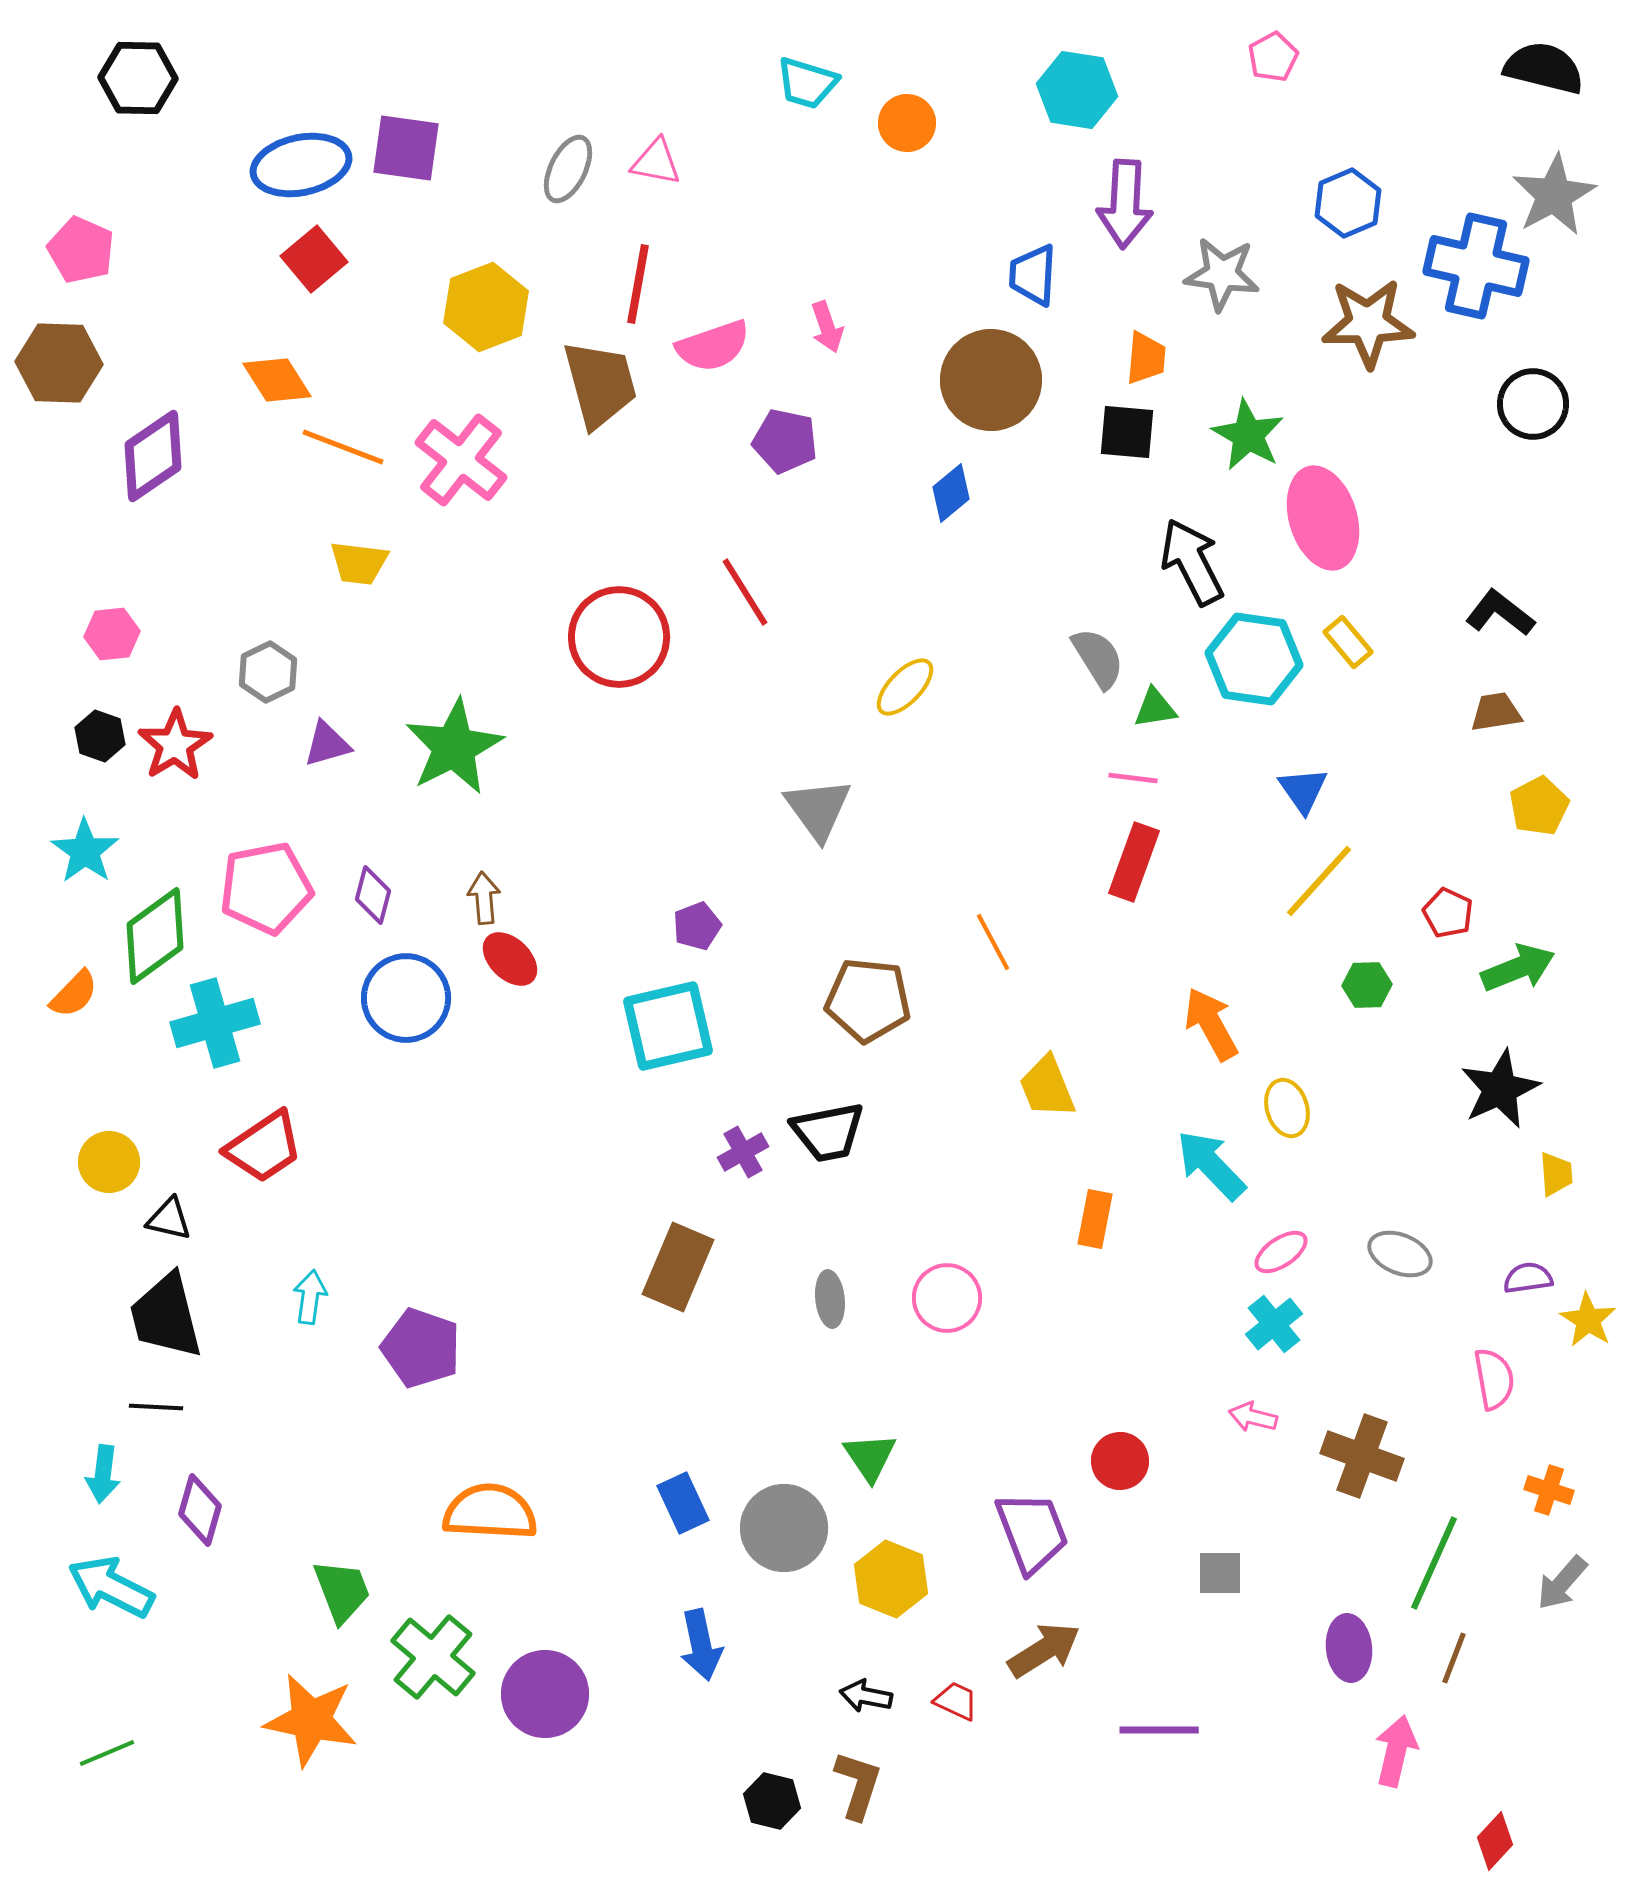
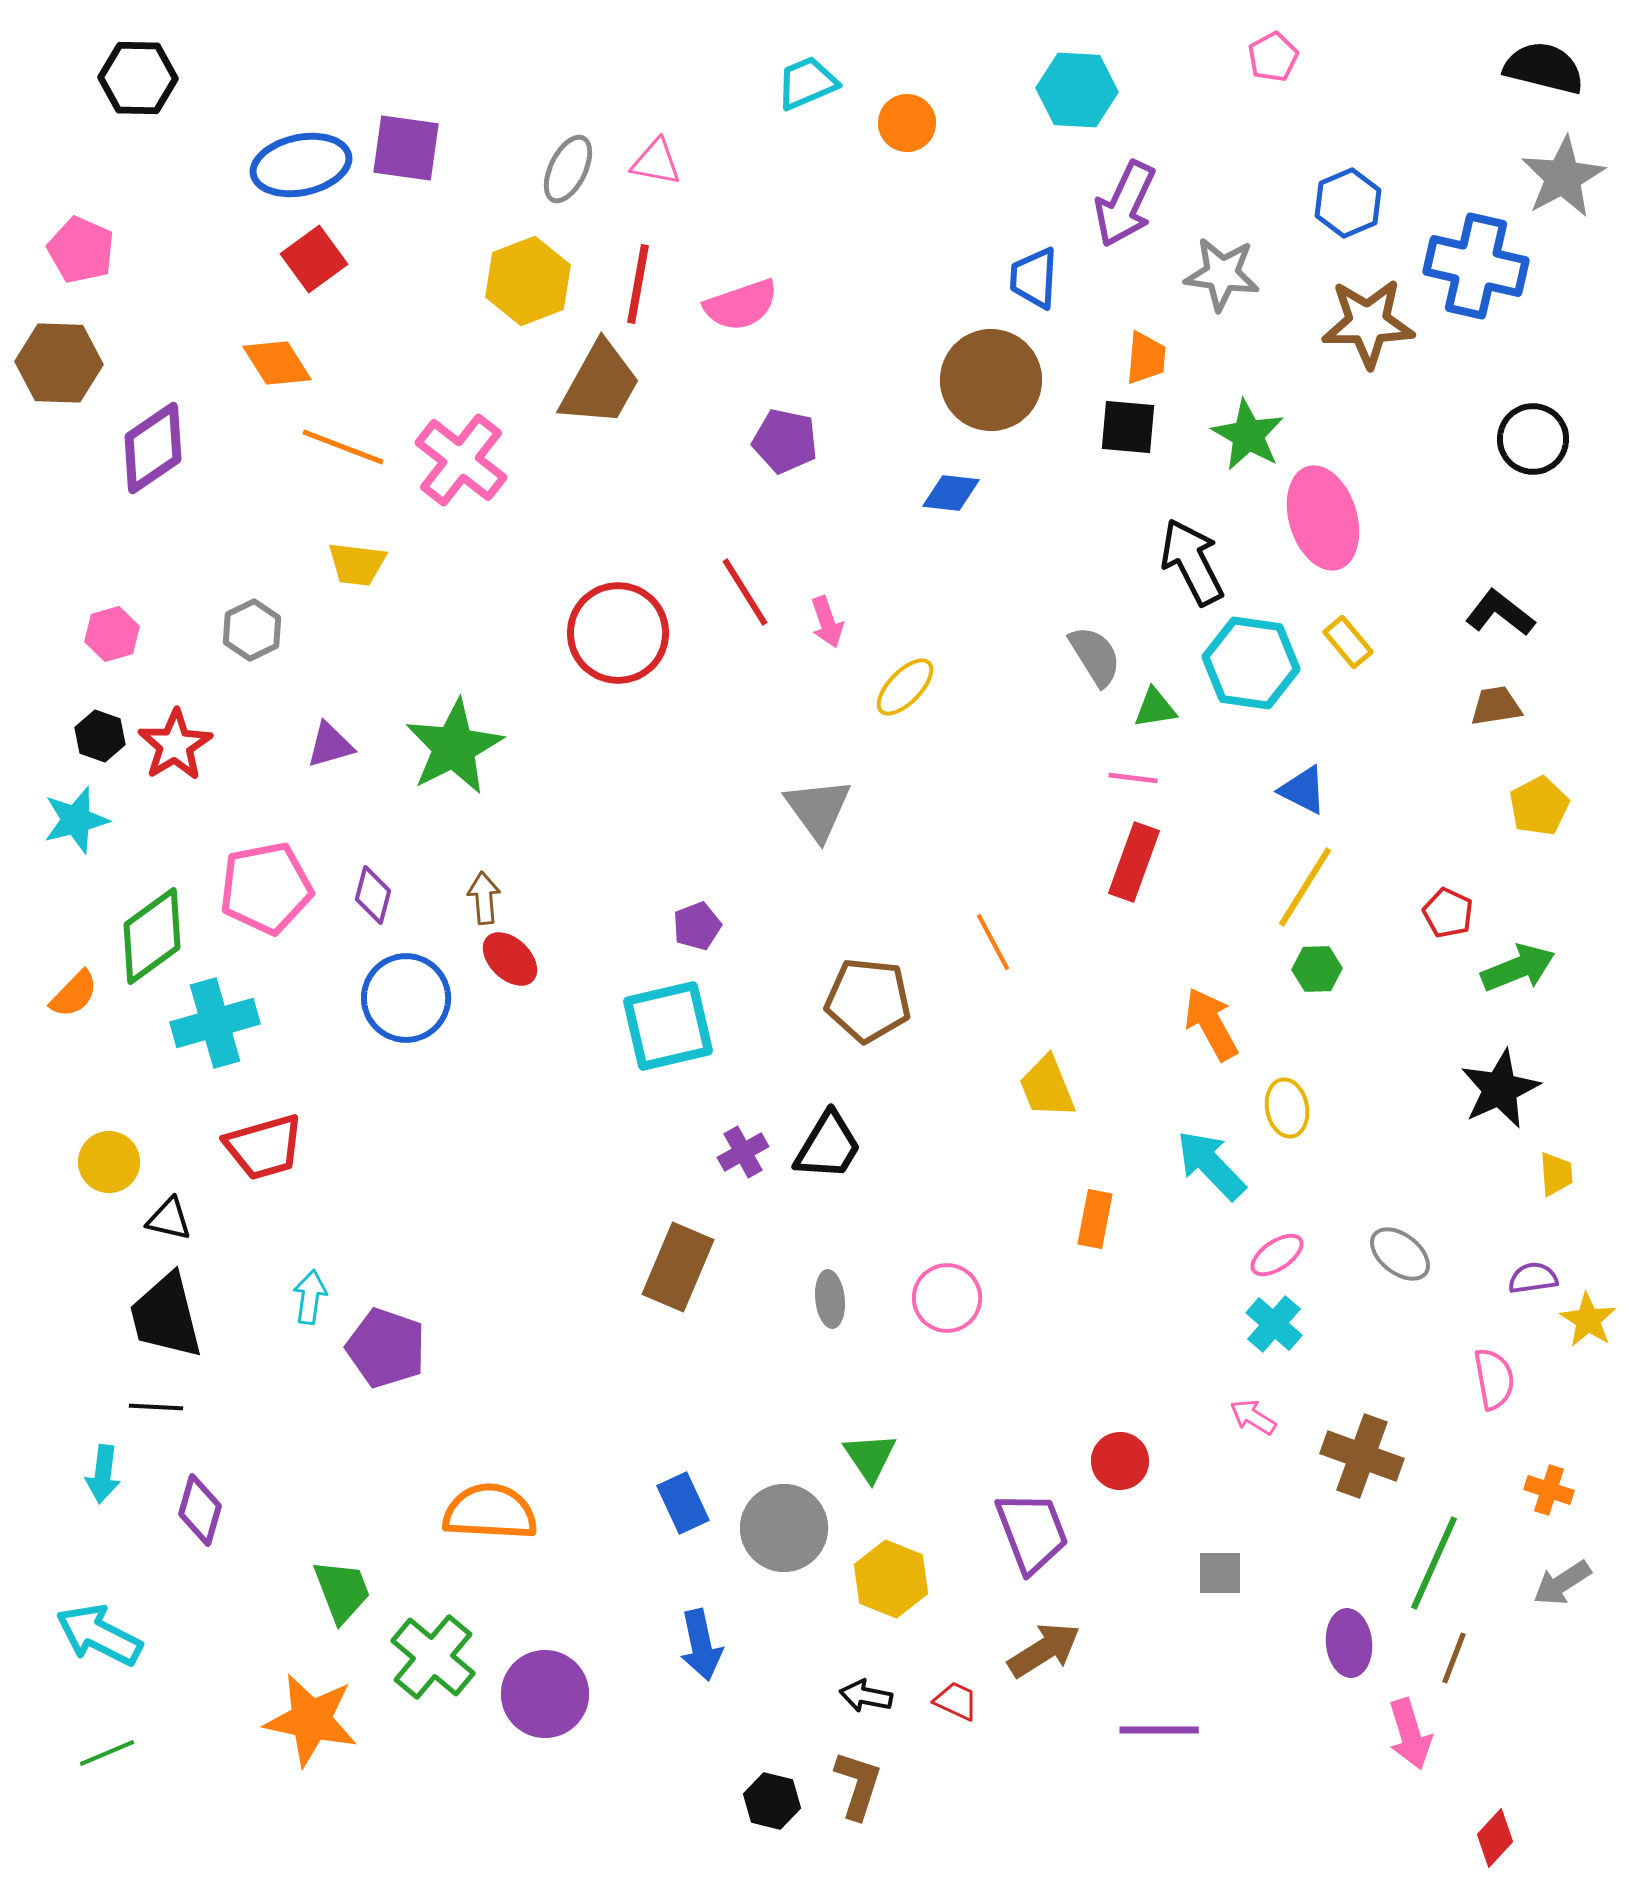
cyan trapezoid at (807, 83): rotated 140 degrees clockwise
cyan hexagon at (1077, 90): rotated 6 degrees counterclockwise
gray star at (1554, 195): moved 9 px right, 18 px up
purple arrow at (1125, 204): rotated 22 degrees clockwise
red square at (314, 259): rotated 4 degrees clockwise
blue trapezoid at (1033, 275): moved 1 px right, 3 px down
yellow hexagon at (486, 307): moved 42 px right, 26 px up
pink arrow at (827, 327): moved 295 px down
pink semicircle at (713, 346): moved 28 px right, 41 px up
orange diamond at (277, 380): moved 17 px up
brown trapezoid at (600, 384): rotated 44 degrees clockwise
black circle at (1533, 404): moved 35 px down
black square at (1127, 432): moved 1 px right, 5 px up
purple diamond at (153, 456): moved 8 px up
blue diamond at (951, 493): rotated 46 degrees clockwise
yellow trapezoid at (359, 563): moved 2 px left, 1 px down
pink hexagon at (112, 634): rotated 10 degrees counterclockwise
red circle at (619, 637): moved 1 px left, 4 px up
gray semicircle at (1098, 658): moved 3 px left, 2 px up
cyan hexagon at (1254, 659): moved 3 px left, 4 px down
gray hexagon at (268, 672): moved 16 px left, 42 px up
brown trapezoid at (1496, 712): moved 6 px up
purple triangle at (327, 744): moved 3 px right, 1 px down
blue triangle at (1303, 790): rotated 28 degrees counterclockwise
cyan star at (85, 851): moved 9 px left, 31 px up; rotated 22 degrees clockwise
yellow line at (1319, 881): moved 14 px left, 6 px down; rotated 10 degrees counterclockwise
green diamond at (155, 936): moved 3 px left
green hexagon at (1367, 985): moved 50 px left, 16 px up
yellow ellipse at (1287, 1108): rotated 6 degrees clockwise
black trapezoid at (828, 1132): moved 14 px down; rotated 48 degrees counterclockwise
red trapezoid at (264, 1147): rotated 18 degrees clockwise
pink ellipse at (1281, 1252): moved 4 px left, 3 px down
gray ellipse at (1400, 1254): rotated 16 degrees clockwise
purple semicircle at (1528, 1278): moved 5 px right
cyan cross at (1274, 1324): rotated 10 degrees counterclockwise
purple pentagon at (421, 1348): moved 35 px left
pink arrow at (1253, 1417): rotated 18 degrees clockwise
gray arrow at (1562, 1583): rotated 16 degrees clockwise
cyan arrow at (111, 1587): moved 12 px left, 48 px down
purple ellipse at (1349, 1648): moved 5 px up
pink arrow at (1396, 1751): moved 14 px right, 17 px up; rotated 150 degrees clockwise
red diamond at (1495, 1841): moved 3 px up
